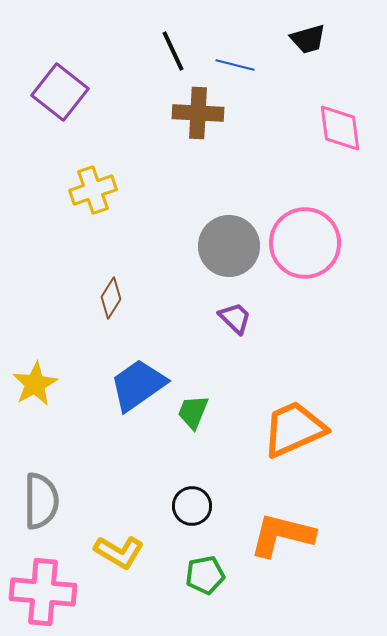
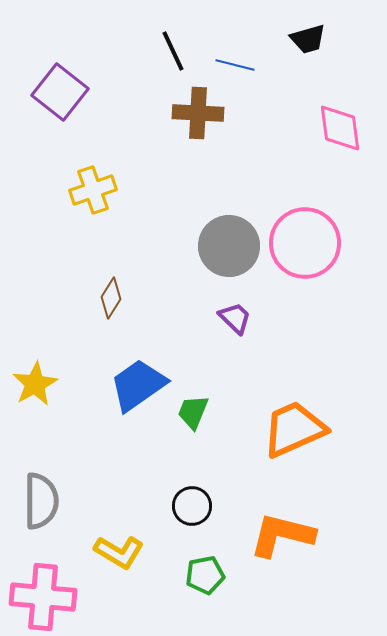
pink cross: moved 5 px down
